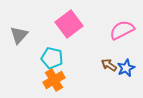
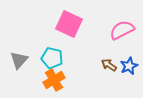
pink square: rotated 28 degrees counterclockwise
gray triangle: moved 25 px down
blue star: moved 3 px right, 2 px up
